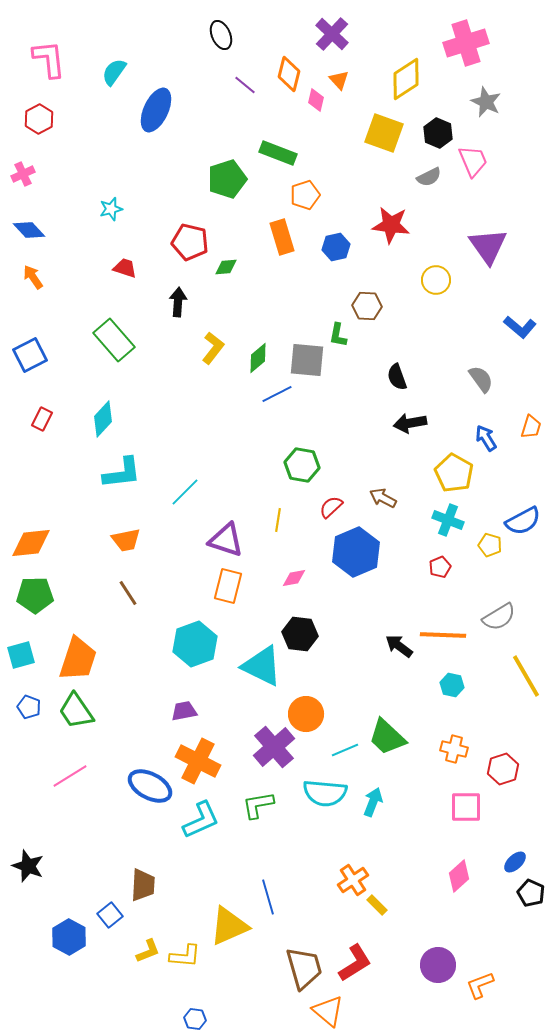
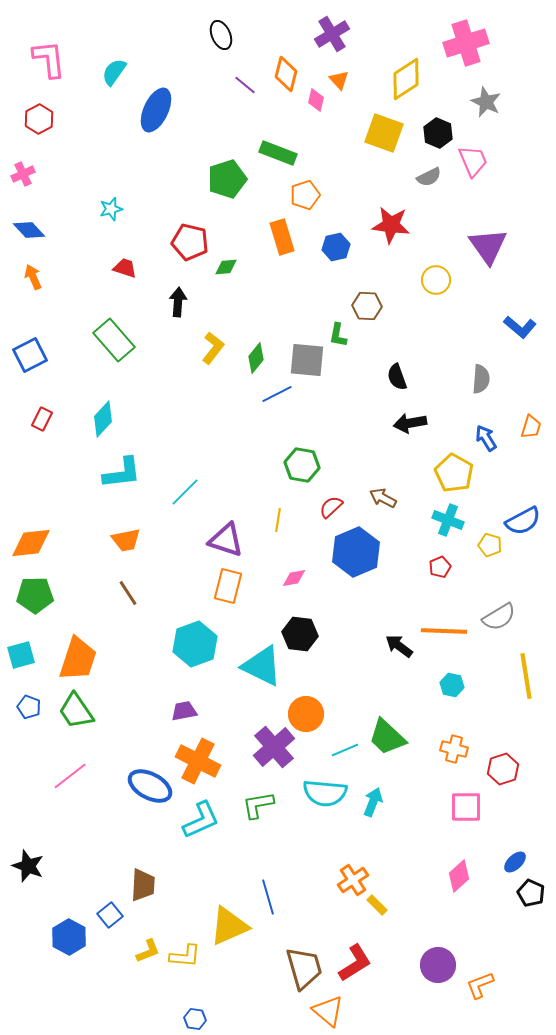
purple cross at (332, 34): rotated 16 degrees clockwise
orange diamond at (289, 74): moved 3 px left
orange arrow at (33, 277): rotated 10 degrees clockwise
green diamond at (258, 358): moved 2 px left; rotated 12 degrees counterclockwise
gray semicircle at (481, 379): rotated 40 degrees clockwise
orange line at (443, 635): moved 1 px right, 4 px up
yellow line at (526, 676): rotated 21 degrees clockwise
pink line at (70, 776): rotated 6 degrees counterclockwise
